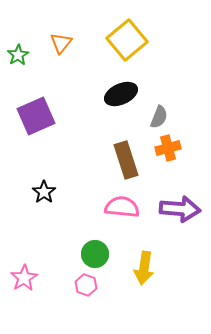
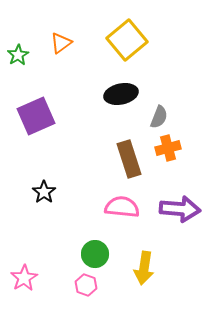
orange triangle: rotated 15 degrees clockwise
black ellipse: rotated 12 degrees clockwise
brown rectangle: moved 3 px right, 1 px up
